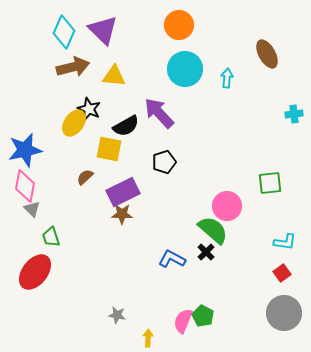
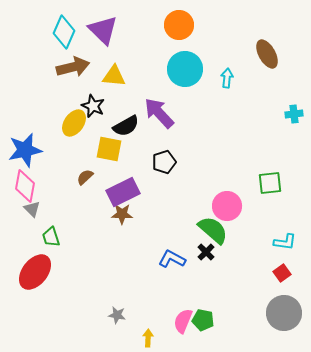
black star: moved 4 px right, 3 px up
green pentagon: moved 4 px down; rotated 15 degrees counterclockwise
